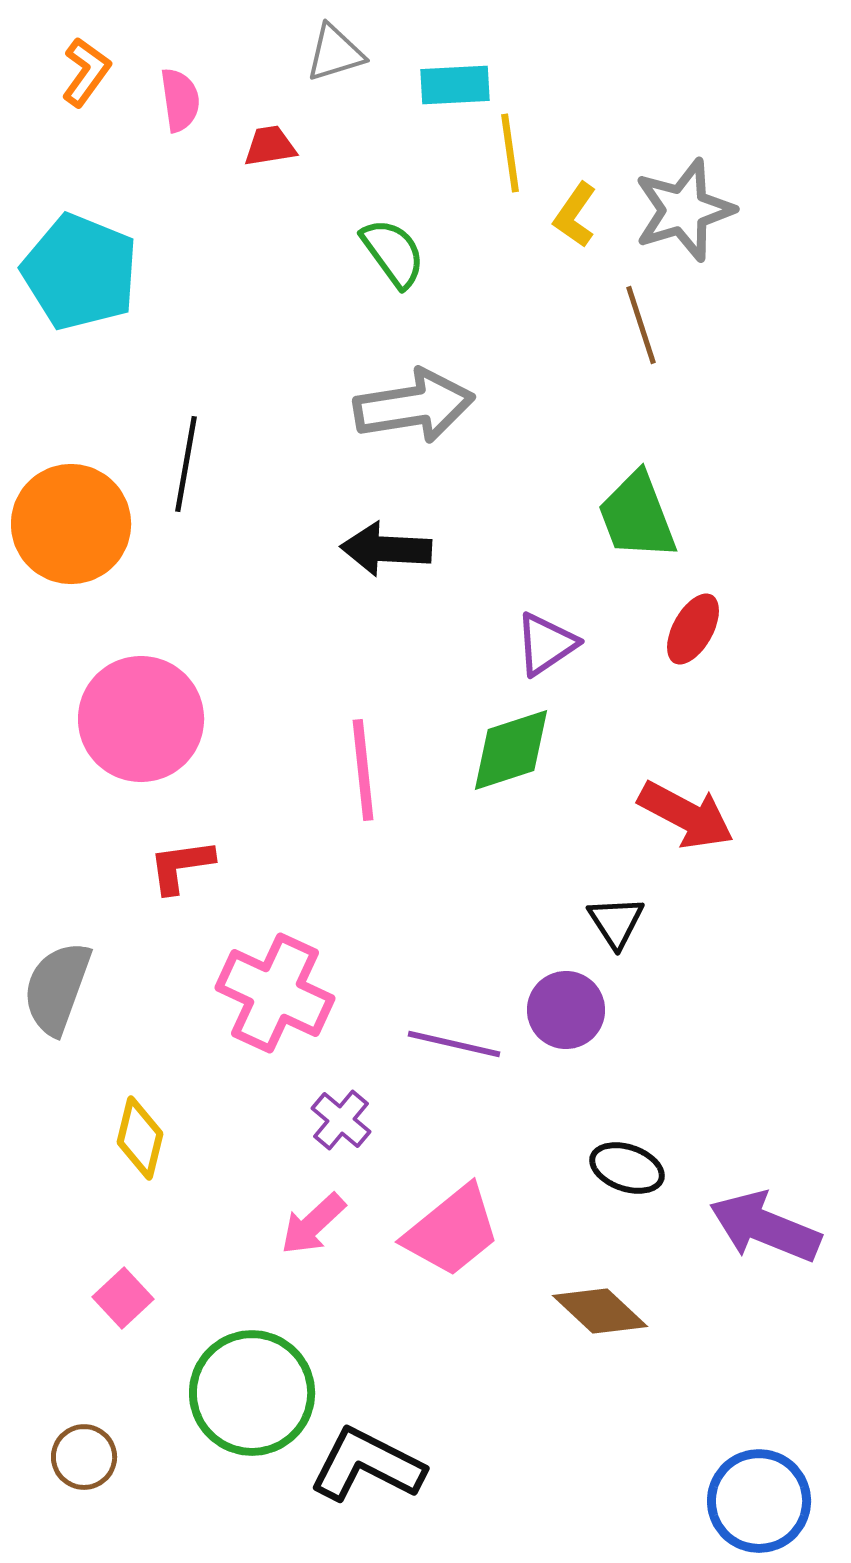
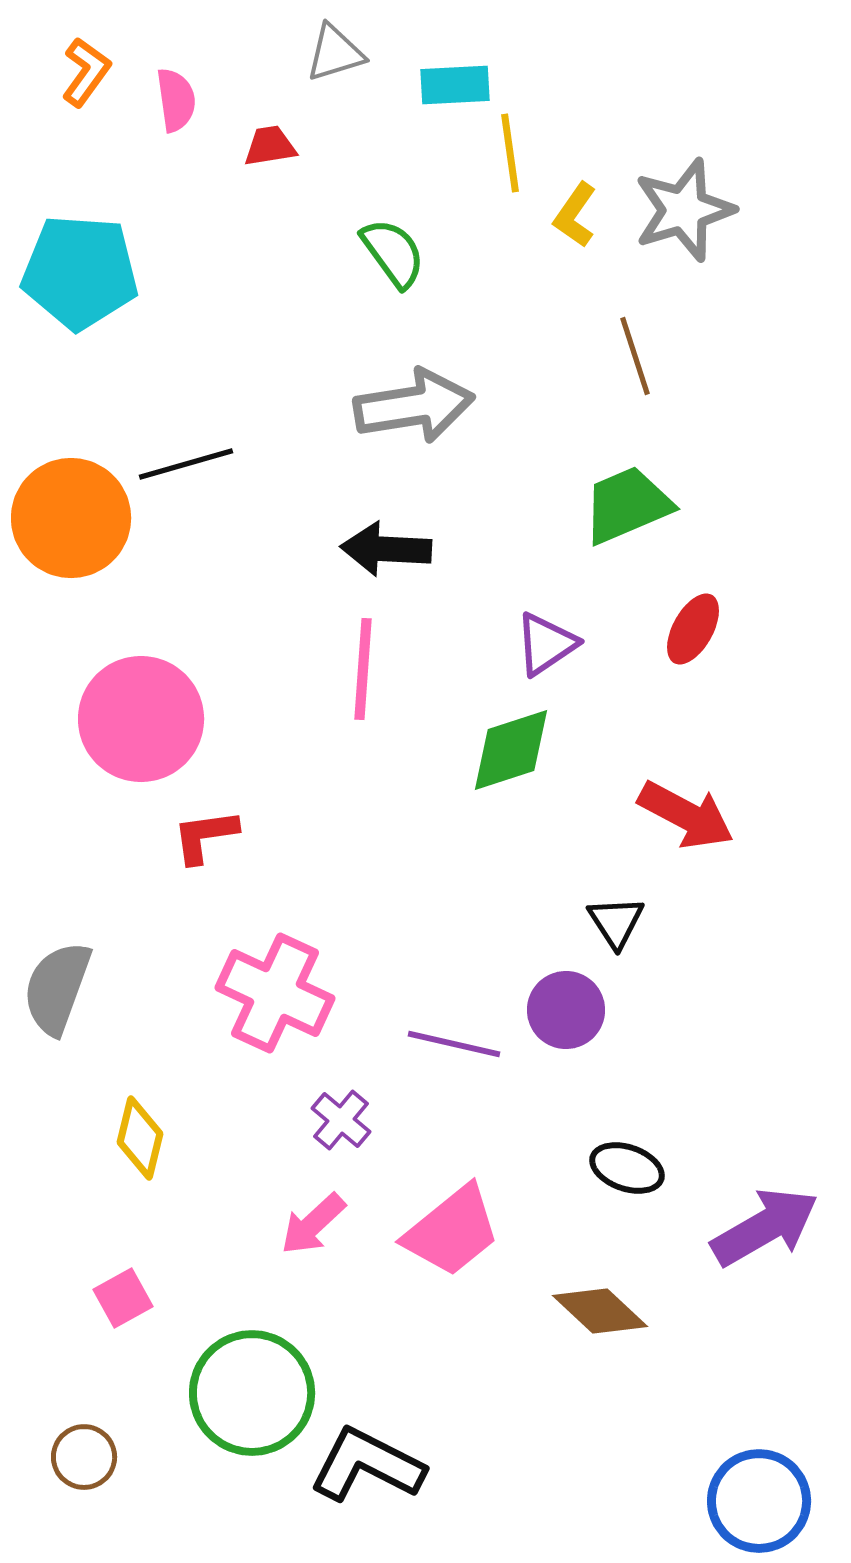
pink semicircle: moved 4 px left
cyan pentagon: rotated 18 degrees counterclockwise
brown line: moved 6 px left, 31 px down
black line: rotated 64 degrees clockwise
green trapezoid: moved 10 px left, 11 px up; rotated 88 degrees clockwise
orange circle: moved 6 px up
pink line: moved 101 px up; rotated 10 degrees clockwise
red L-shape: moved 24 px right, 30 px up
purple arrow: rotated 128 degrees clockwise
pink square: rotated 14 degrees clockwise
